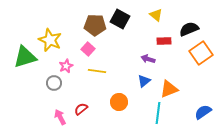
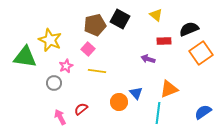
brown pentagon: rotated 15 degrees counterclockwise
green triangle: rotated 25 degrees clockwise
blue triangle: moved 8 px left, 12 px down; rotated 32 degrees counterclockwise
